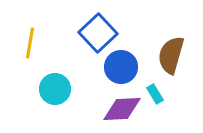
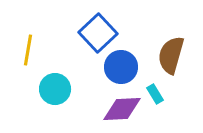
yellow line: moved 2 px left, 7 px down
